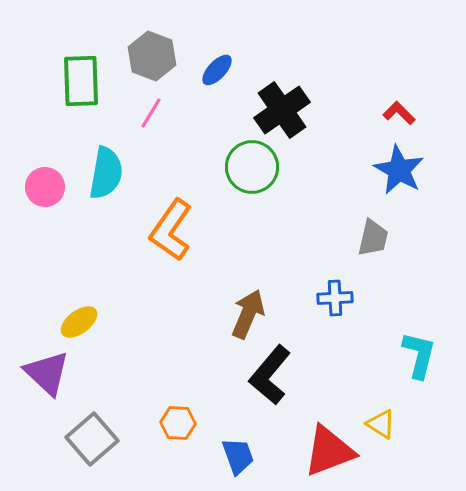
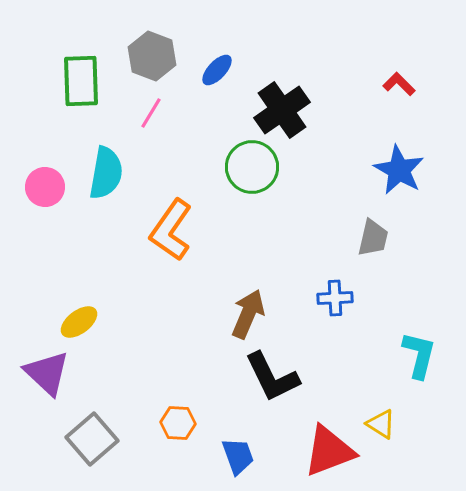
red L-shape: moved 29 px up
black L-shape: moved 2 px right, 2 px down; rotated 66 degrees counterclockwise
